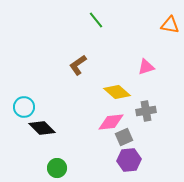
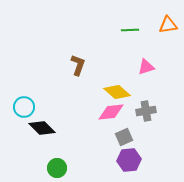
green line: moved 34 px right, 10 px down; rotated 54 degrees counterclockwise
orange triangle: moved 2 px left; rotated 18 degrees counterclockwise
brown L-shape: rotated 145 degrees clockwise
pink diamond: moved 10 px up
